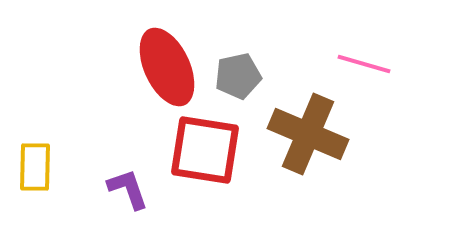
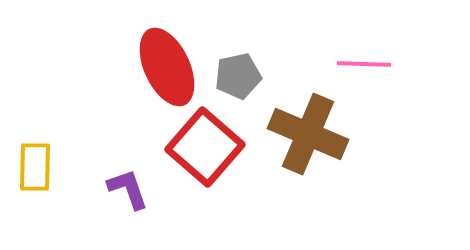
pink line: rotated 14 degrees counterclockwise
red square: moved 3 px up; rotated 32 degrees clockwise
